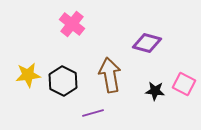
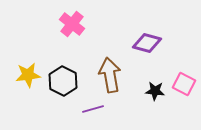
purple line: moved 4 px up
